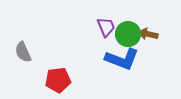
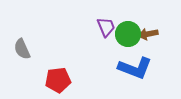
brown arrow: rotated 24 degrees counterclockwise
gray semicircle: moved 1 px left, 3 px up
blue L-shape: moved 13 px right, 9 px down
